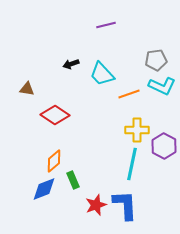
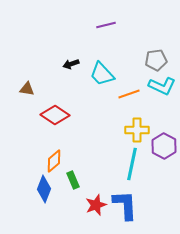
blue diamond: rotated 48 degrees counterclockwise
